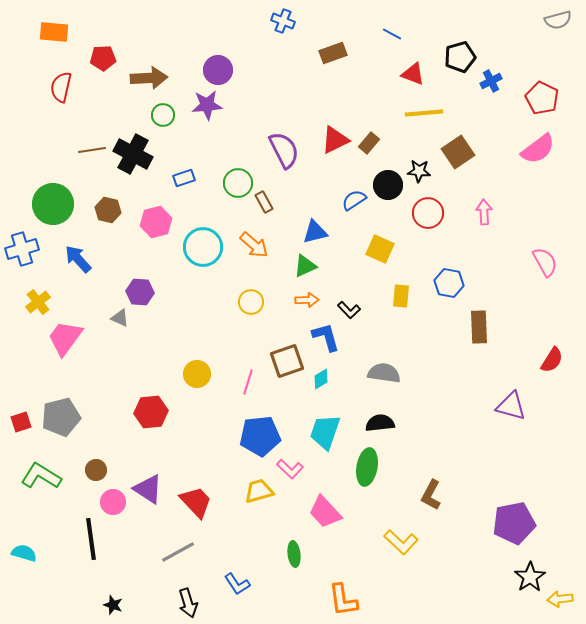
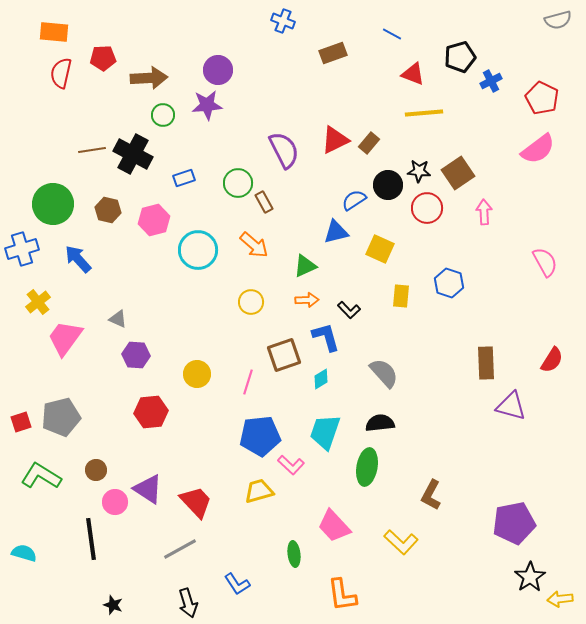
red semicircle at (61, 87): moved 14 px up
brown square at (458, 152): moved 21 px down
red circle at (428, 213): moved 1 px left, 5 px up
pink hexagon at (156, 222): moved 2 px left, 2 px up
blue triangle at (315, 232): moved 21 px right
cyan circle at (203, 247): moved 5 px left, 3 px down
blue hexagon at (449, 283): rotated 8 degrees clockwise
purple hexagon at (140, 292): moved 4 px left, 63 px down
gray triangle at (120, 318): moved 2 px left, 1 px down
brown rectangle at (479, 327): moved 7 px right, 36 px down
brown square at (287, 361): moved 3 px left, 6 px up
gray semicircle at (384, 373): rotated 40 degrees clockwise
pink L-shape at (290, 469): moved 1 px right, 4 px up
pink circle at (113, 502): moved 2 px right
pink trapezoid at (325, 512): moved 9 px right, 14 px down
gray line at (178, 552): moved 2 px right, 3 px up
orange L-shape at (343, 600): moved 1 px left, 5 px up
